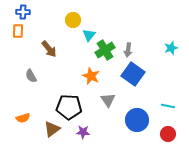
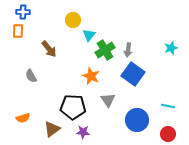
black pentagon: moved 4 px right
